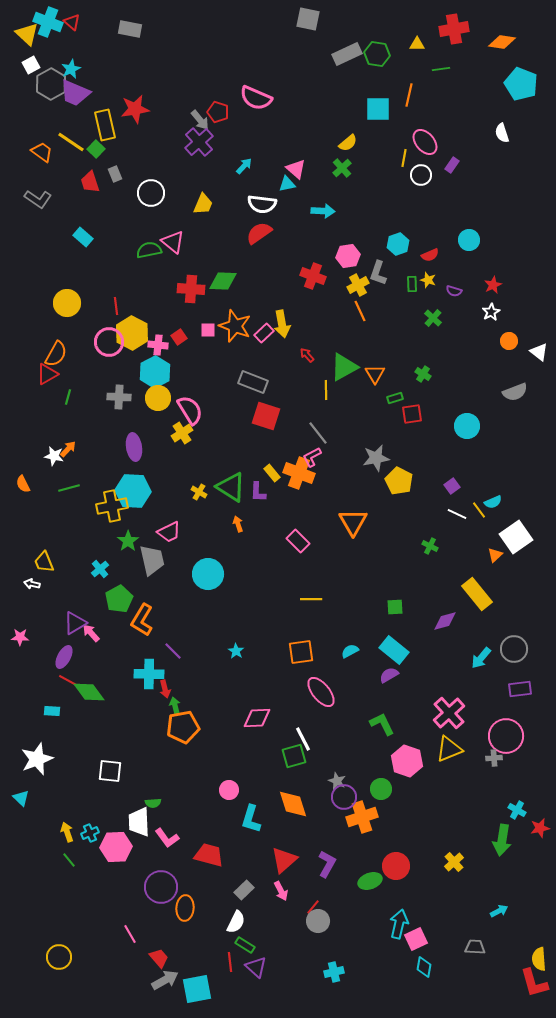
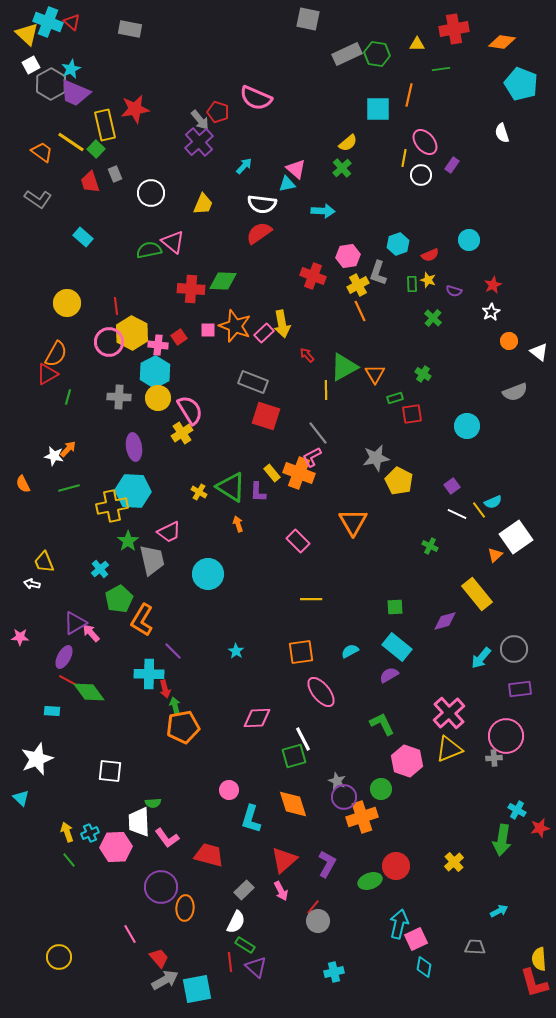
cyan rectangle at (394, 650): moved 3 px right, 3 px up
